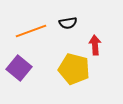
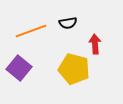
red arrow: moved 1 px up
